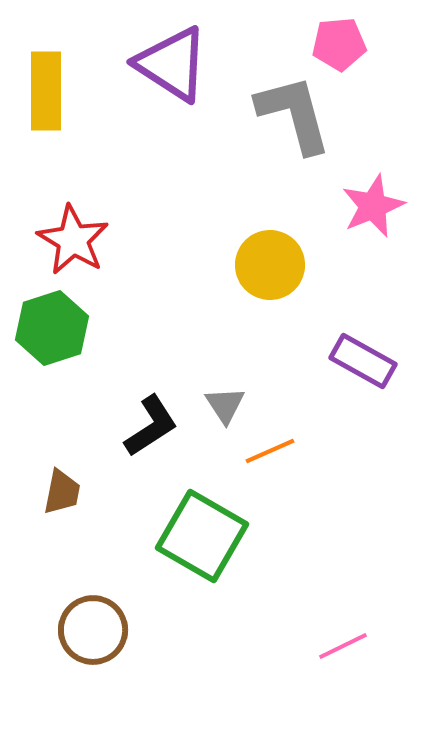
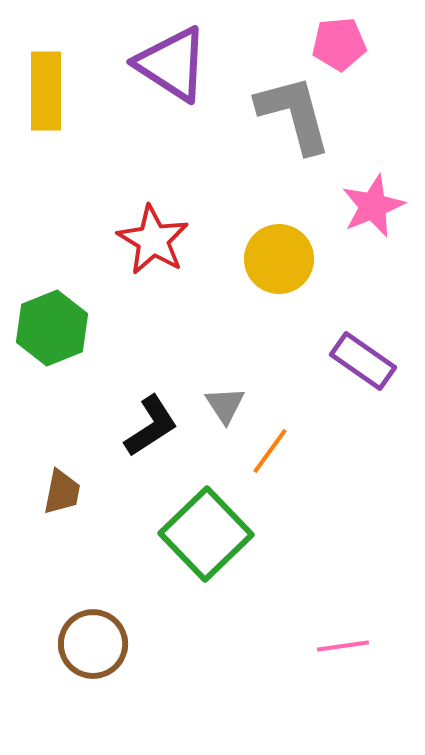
red star: moved 80 px right
yellow circle: moved 9 px right, 6 px up
green hexagon: rotated 4 degrees counterclockwise
purple rectangle: rotated 6 degrees clockwise
orange line: rotated 30 degrees counterclockwise
green square: moved 4 px right, 2 px up; rotated 16 degrees clockwise
brown circle: moved 14 px down
pink line: rotated 18 degrees clockwise
